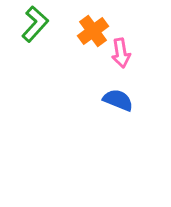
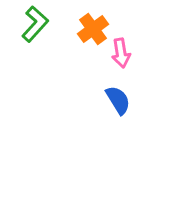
orange cross: moved 2 px up
blue semicircle: rotated 36 degrees clockwise
